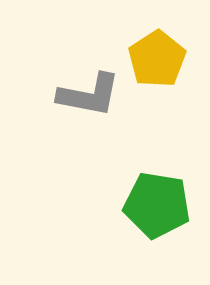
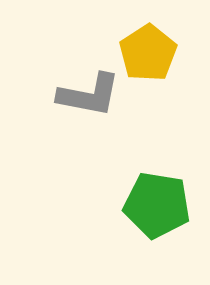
yellow pentagon: moved 9 px left, 6 px up
